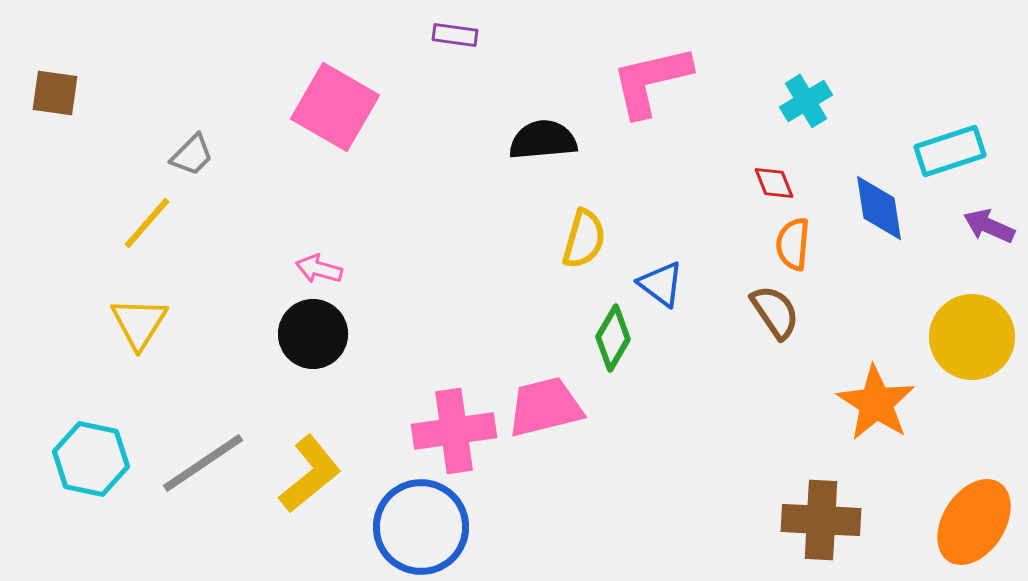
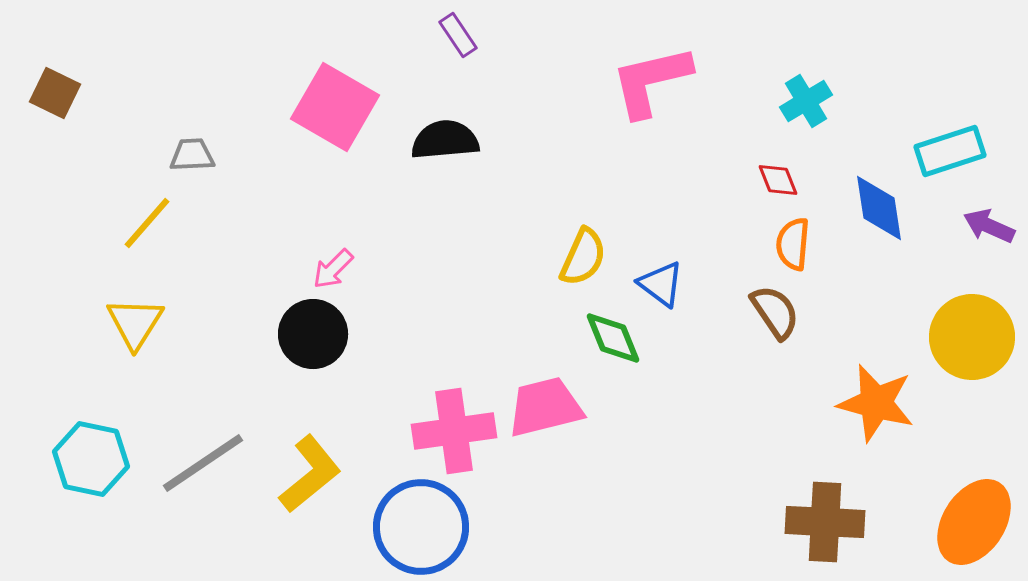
purple rectangle: moved 3 px right; rotated 48 degrees clockwise
brown square: rotated 18 degrees clockwise
black semicircle: moved 98 px left
gray trapezoid: rotated 138 degrees counterclockwise
red diamond: moved 4 px right, 3 px up
yellow semicircle: moved 1 px left, 18 px down; rotated 8 degrees clockwise
pink arrow: moved 14 px right; rotated 60 degrees counterclockwise
yellow triangle: moved 4 px left
green diamond: rotated 52 degrees counterclockwise
orange star: rotated 18 degrees counterclockwise
brown cross: moved 4 px right, 2 px down
